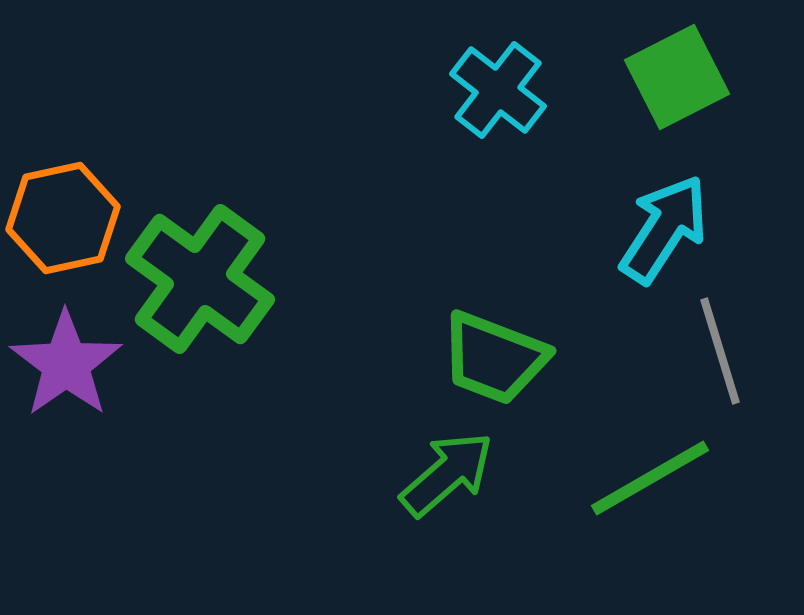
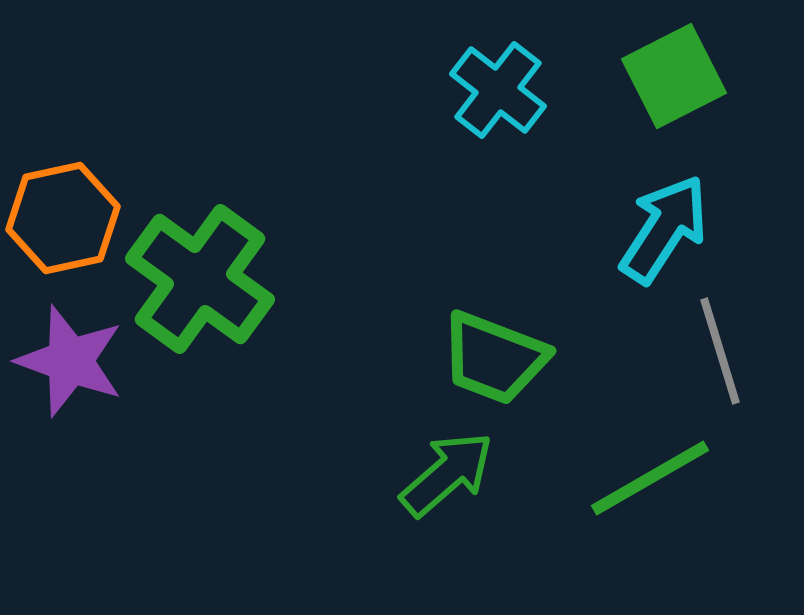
green square: moved 3 px left, 1 px up
purple star: moved 4 px right, 3 px up; rotated 17 degrees counterclockwise
